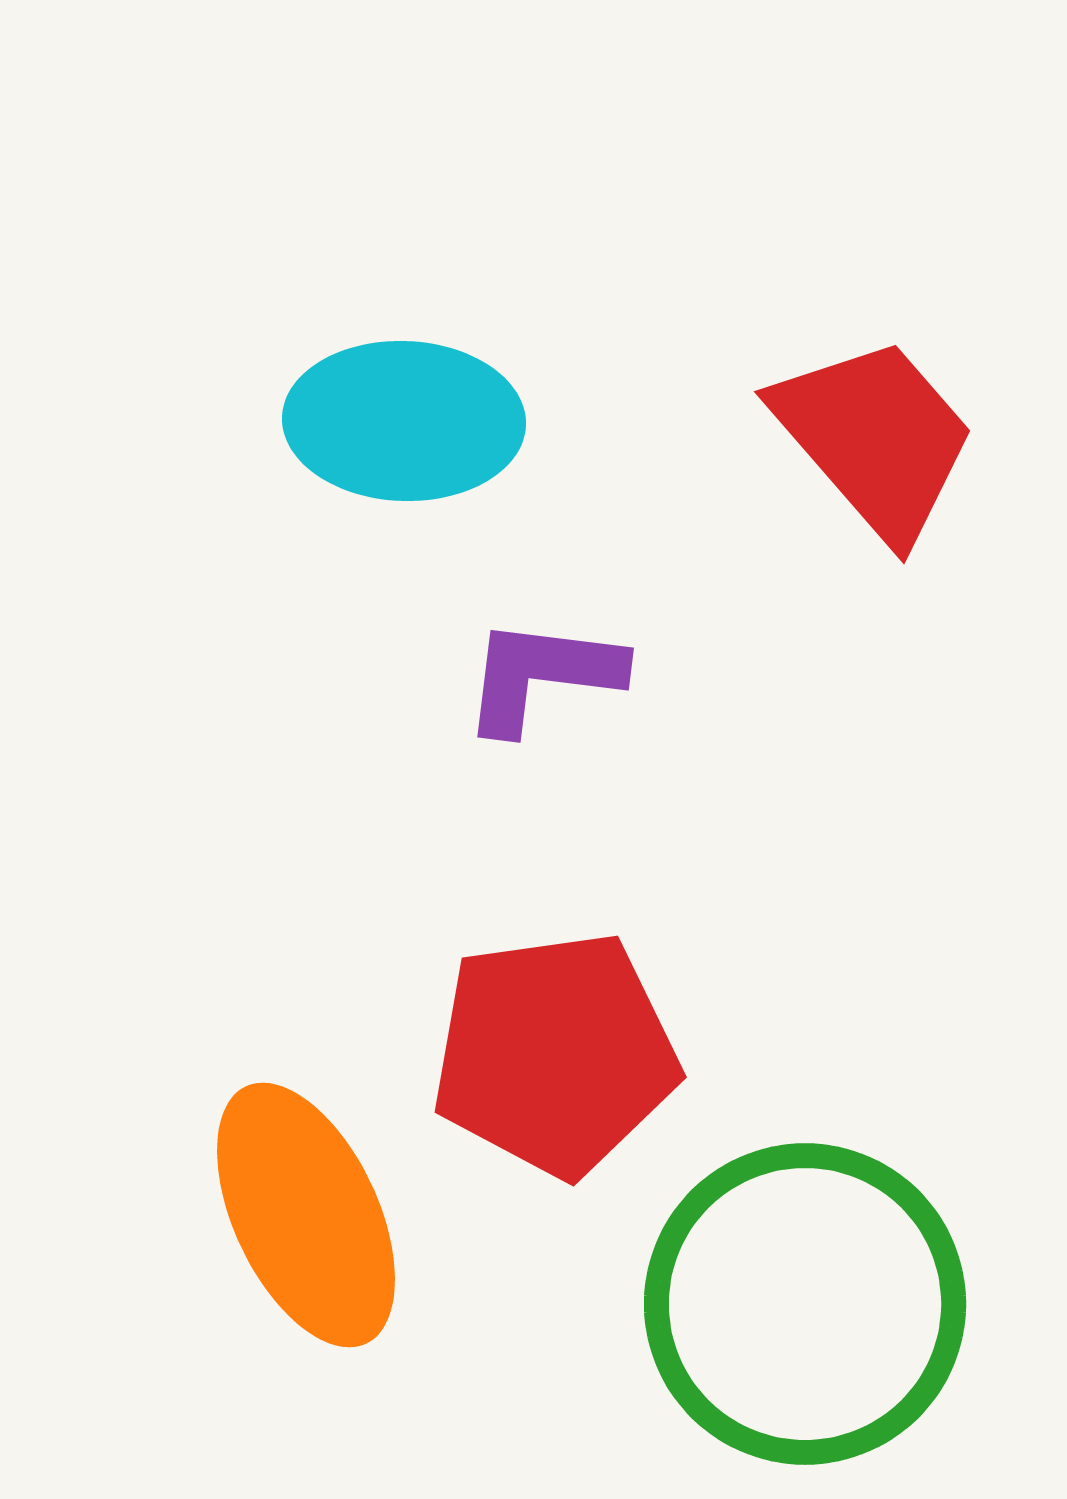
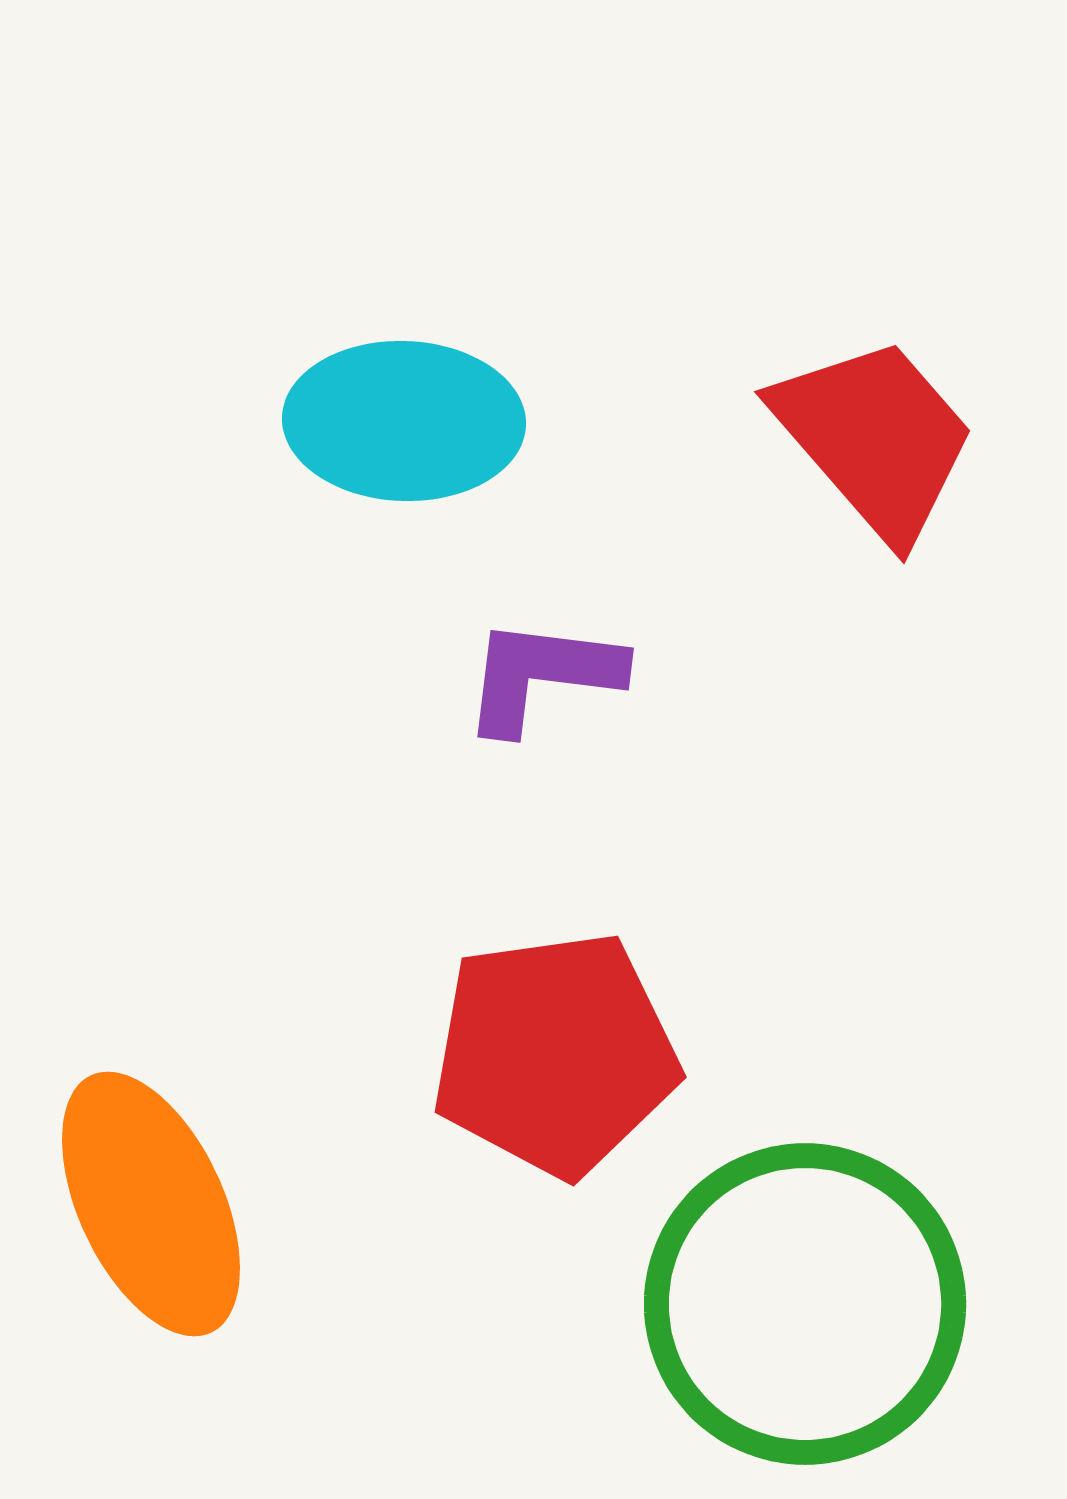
orange ellipse: moved 155 px left, 11 px up
